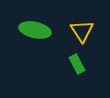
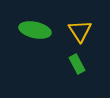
yellow triangle: moved 2 px left
